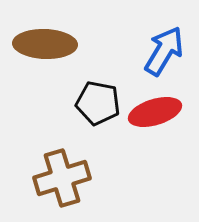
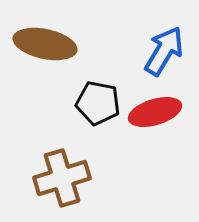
brown ellipse: rotated 10 degrees clockwise
